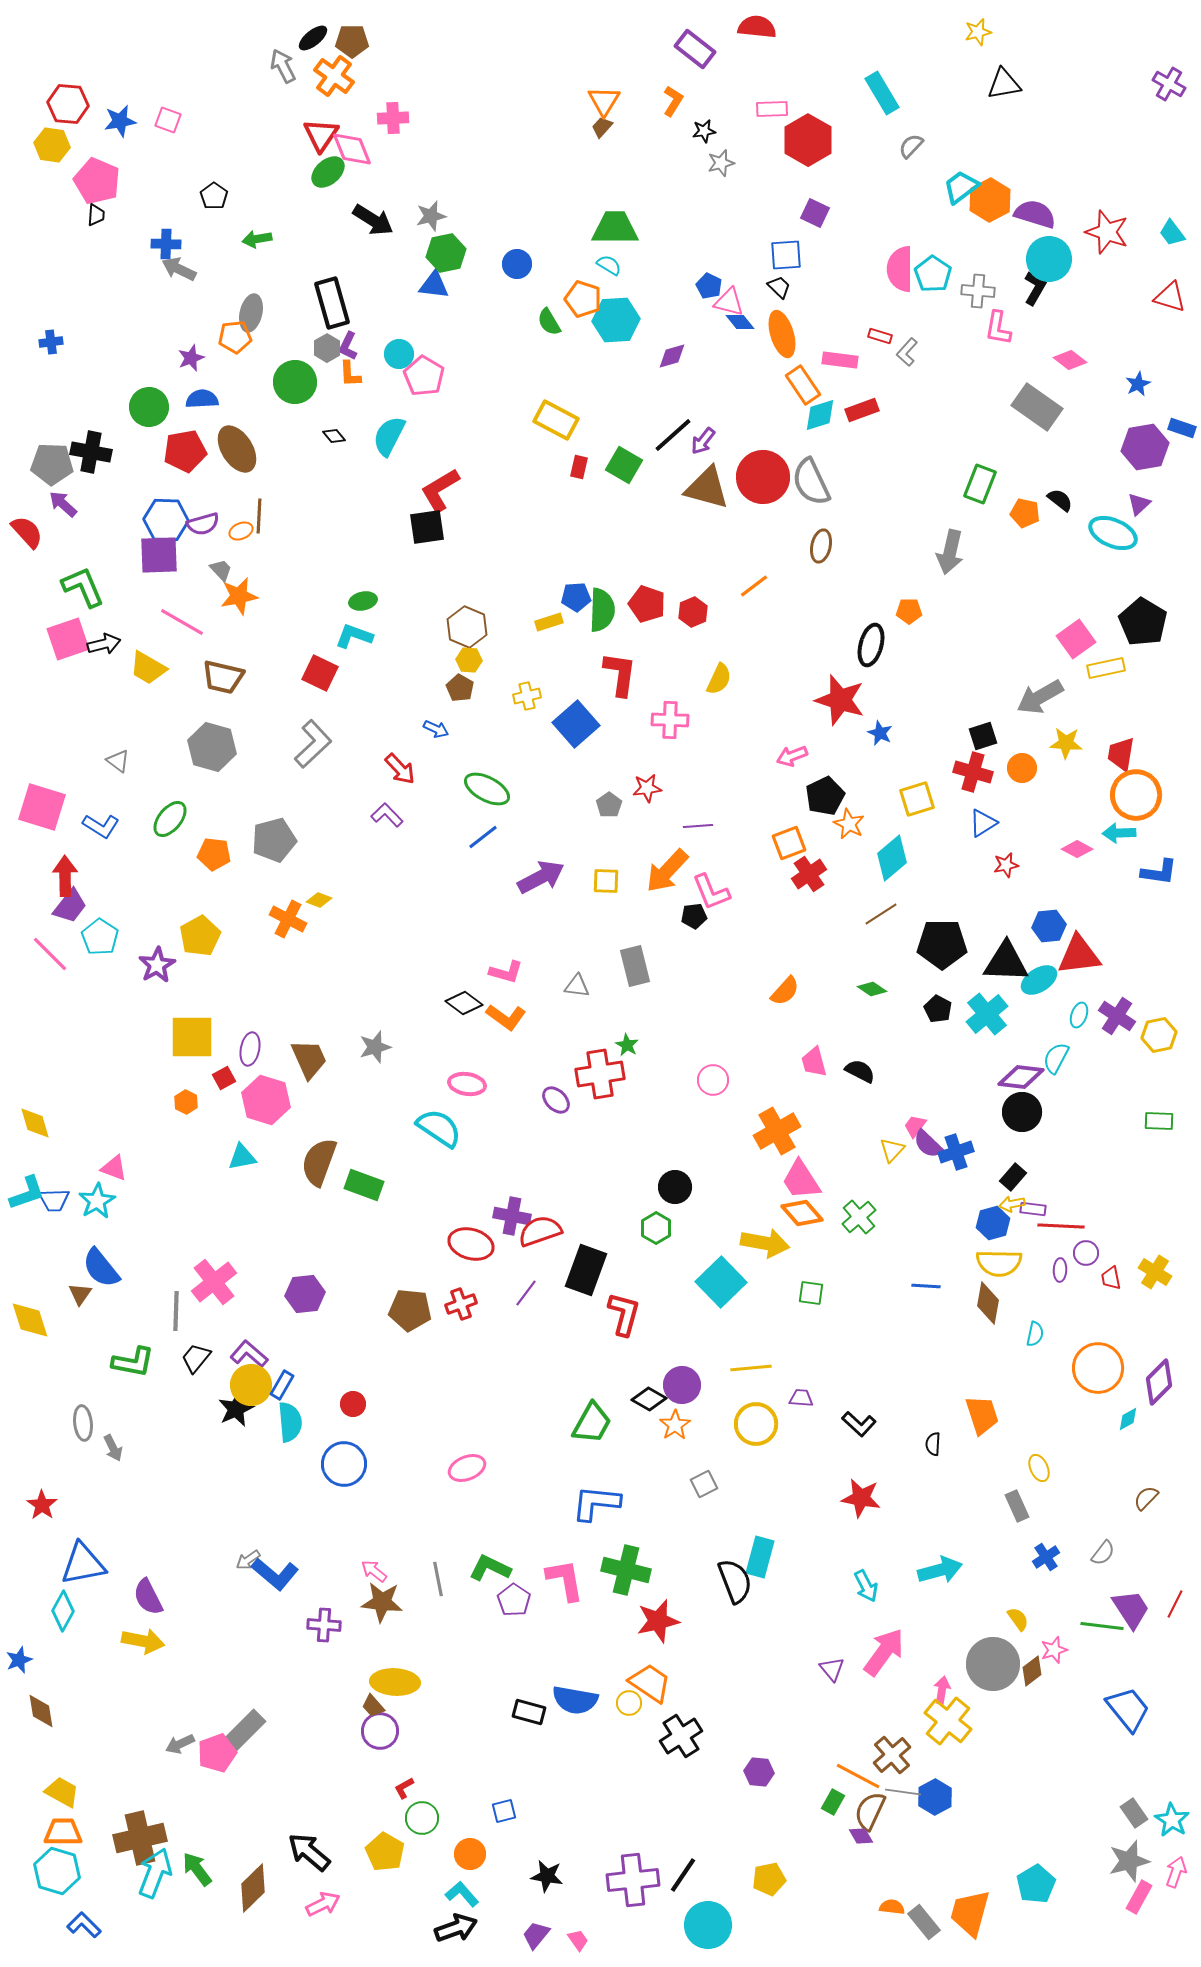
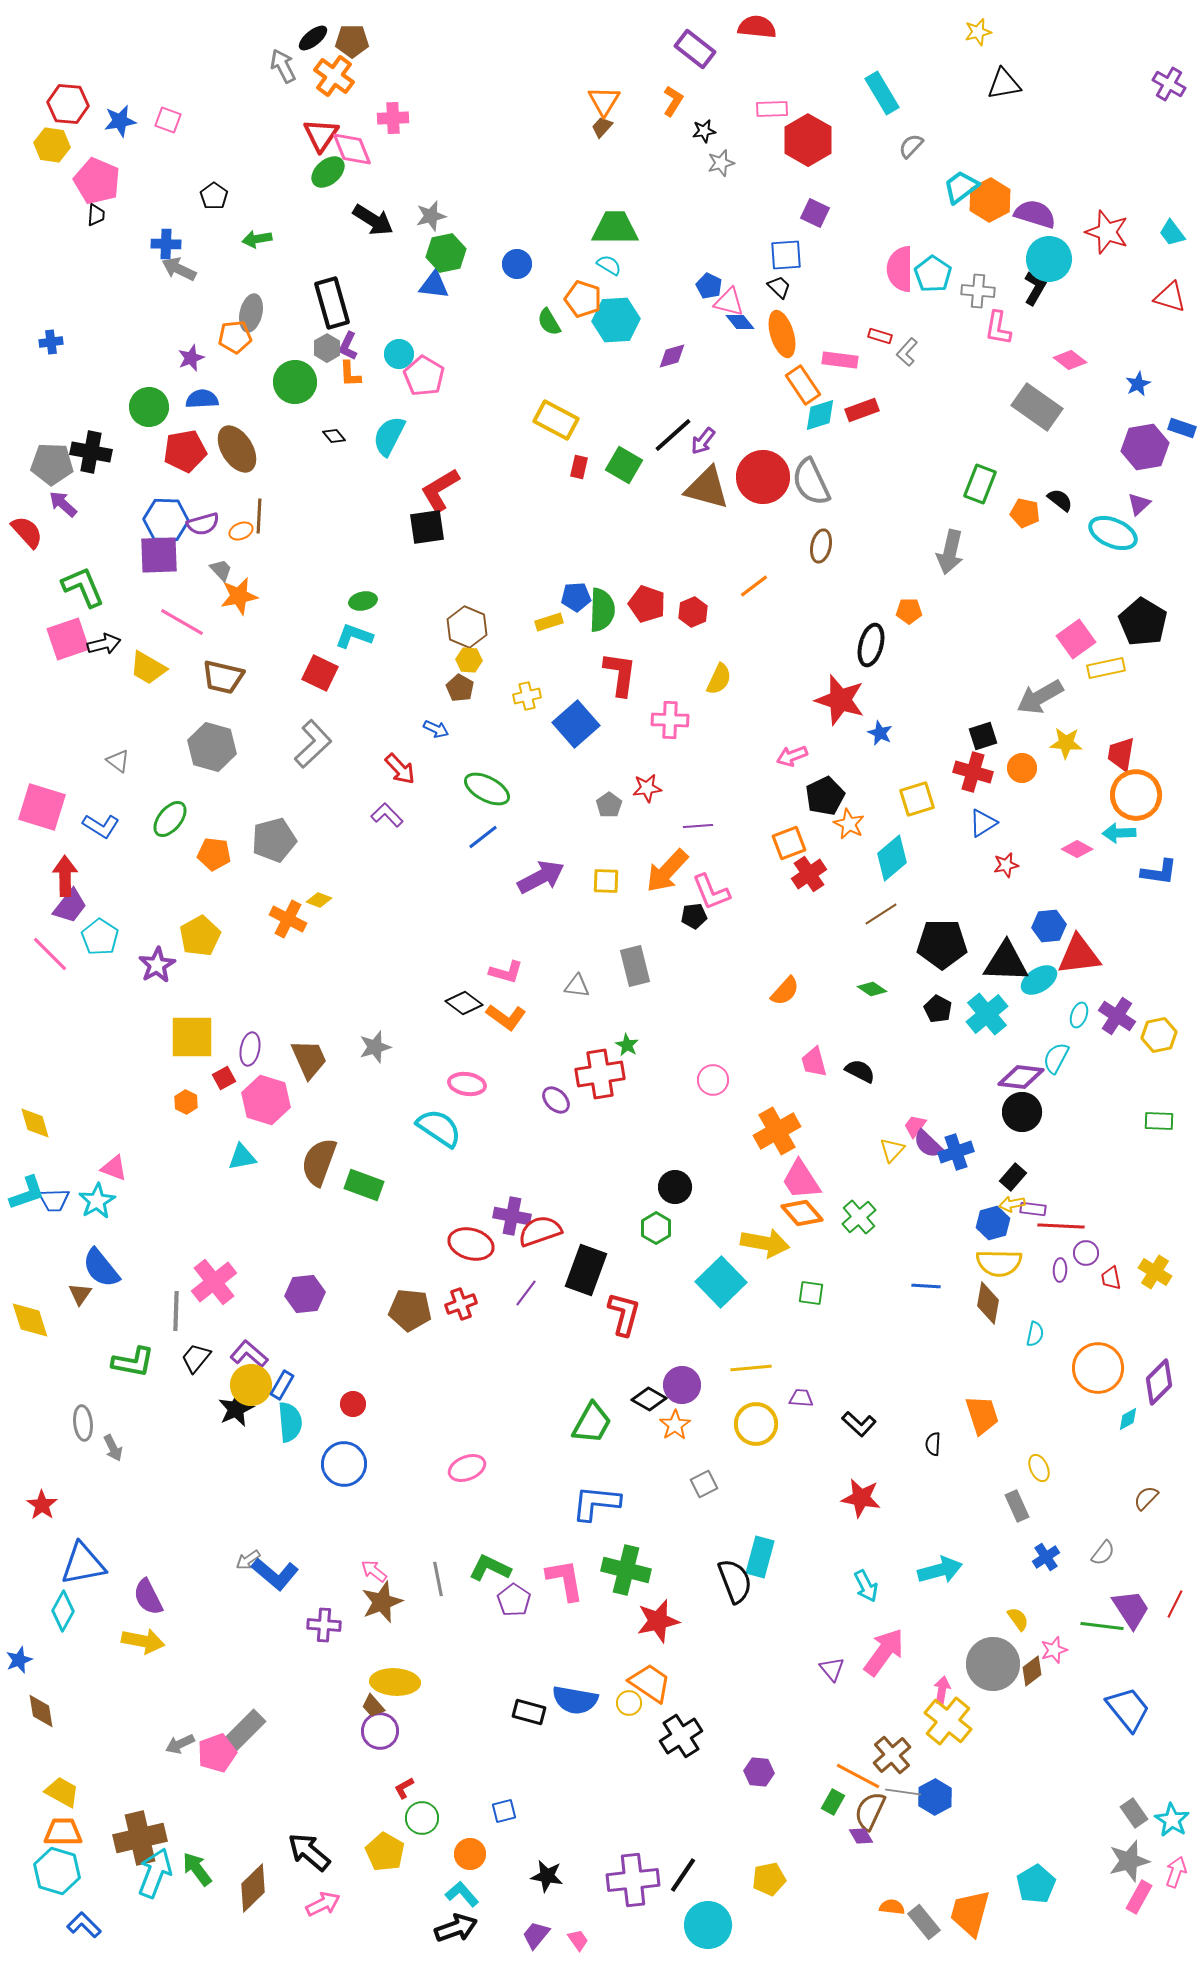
brown star at (382, 1602): rotated 27 degrees counterclockwise
